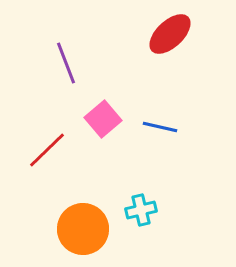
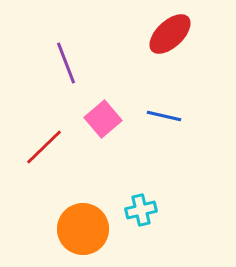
blue line: moved 4 px right, 11 px up
red line: moved 3 px left, 3 px up
